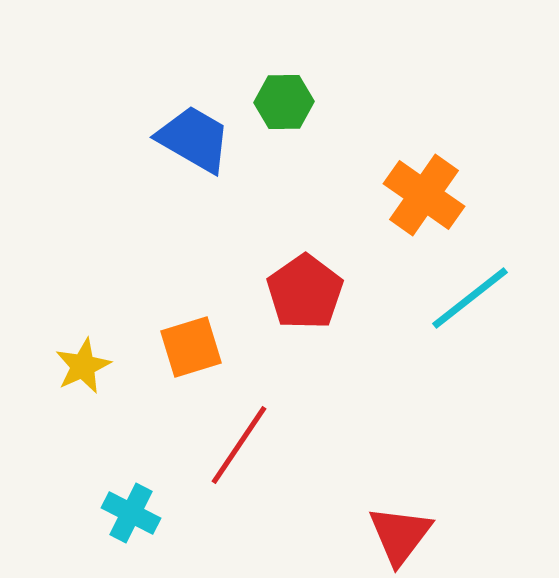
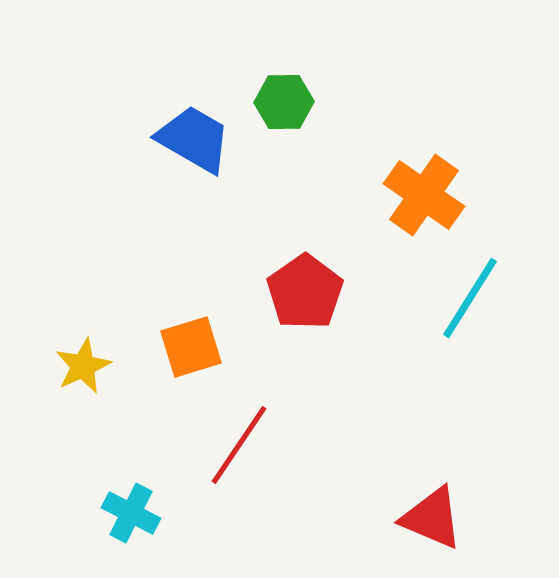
cyan line: rotated 20 degrees counterclockwise
red triangle: moved 32 px right, 17 px up; rotated 44 degrees counterclockwise
